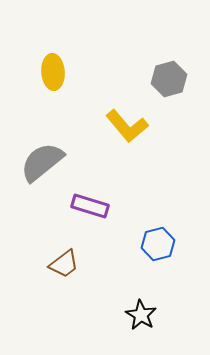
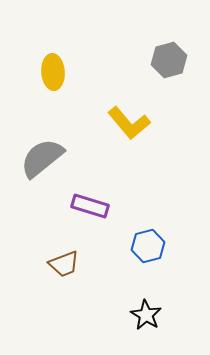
gray hexagon: moved 19 px up
yellow L-shape: moved 2 px right, 3 px up
gray semicircle: moved 4 px up
blue hexagon: moved 10 px left, 2 px down
brown trapezoid: rotated 16 degrees clockwise
black star: moved 5 px right
